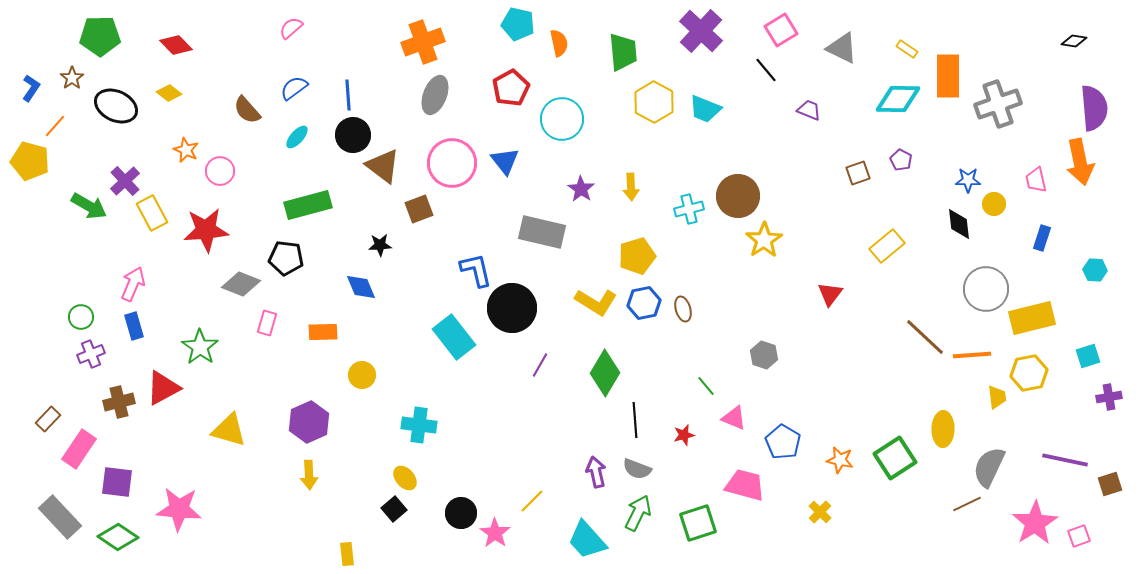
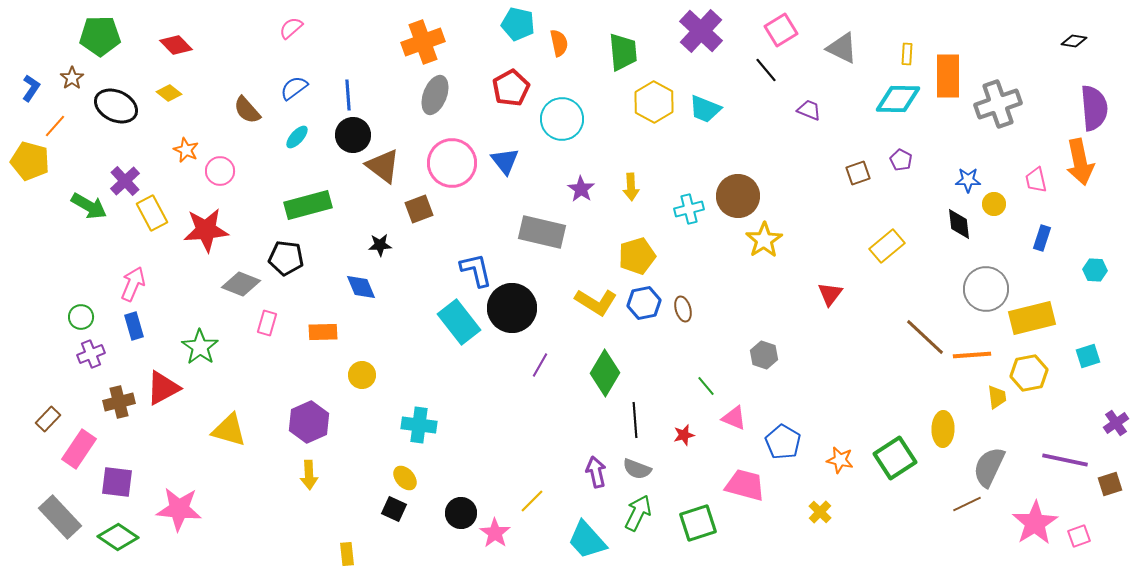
yellow rectangle at (907, 49): moved 5 px down; rotated 60 degrees clockwise
cyan rectangle at (454, 337): moved 5 px right, 15 px up
purple cross at (1109, 397): moved 7 px right, 26 px down; rotated 25 degrees counterclockwise
black square at (394, 509): rotated 25 degrees counterclockwise
